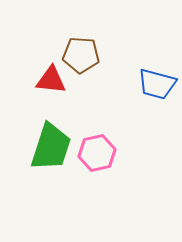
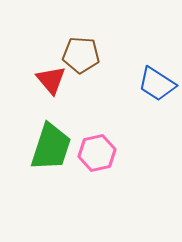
red triangle: rotated 44 degrees clockwise
blue trapezoid: rotated 18 degrees clockwise
